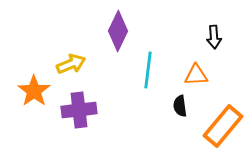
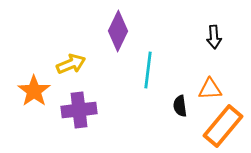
orange triangle: moved 14 px right, 14 px down
